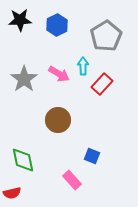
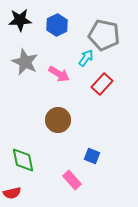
gray pentagon: moved 2 px left, 1 px up; rotated 28 degrees counterclockwise
cyan arrow: moved 3 px right, 8 px up; rotated 36 degrees clockwise
gray star: moved 1 px right, 17 px up; rotated 12 degrees counterclockwise
